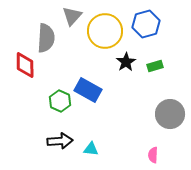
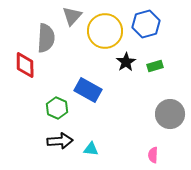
green hexagon: moved 3 px left, 7 px down
